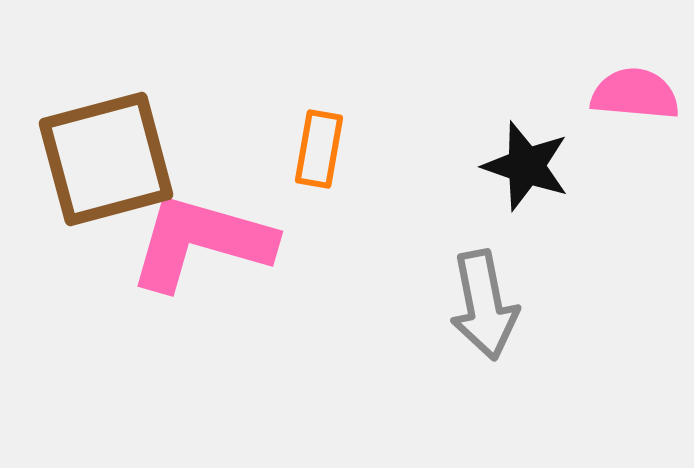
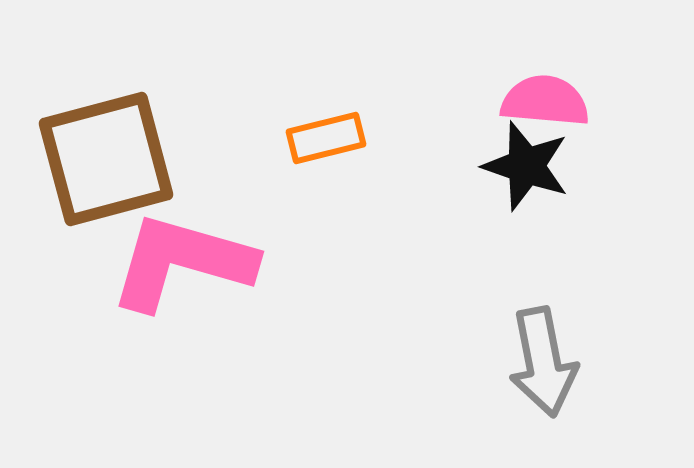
pink semicircle: moved 90 px left, 7 px down
orange rectangle: moved 7 px right, 11 px up; rotated 66 degrees clockwise
pink L-shape: moved 19 px left, 20 px down
gray arrow: moved 59 px right, 57 px down
